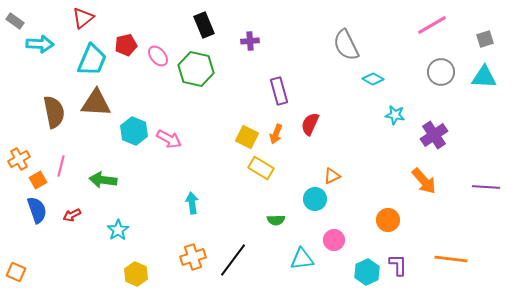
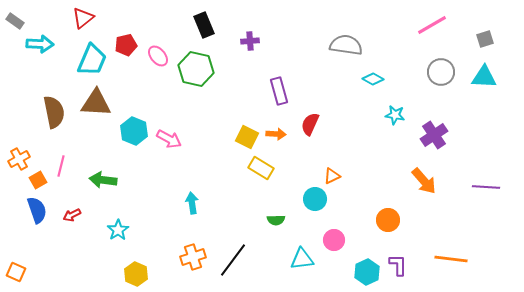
gray semicircle at (346, 45): rotated 124 degrees clockwise
orange arrow at (276, 134): rotated 108 degrees counterclockwise
